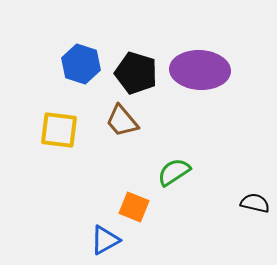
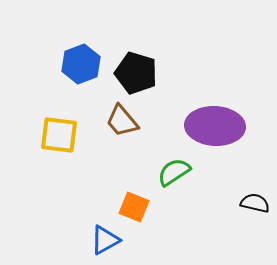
blue hexagon: rotated 21 degrees clockwise
purple ellipse: moved 15 px right, 56 px down
yellow square: moved 5 px down
